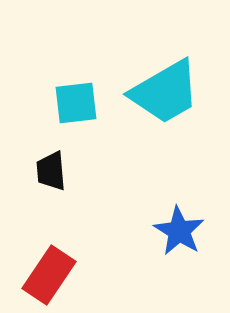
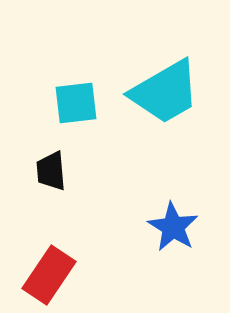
blue star: moved 6 px left, 4 px up
